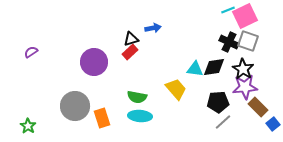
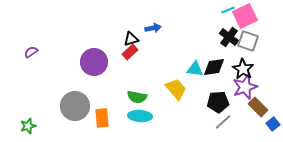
black cross: moved 5 px up; rotated 12 degrees clockwise
purple star: rotated 15 degrees counterclockwise
orange rectangle: rotated 12 degrees clockwise
green star: rotated 21 degrees clockwise
